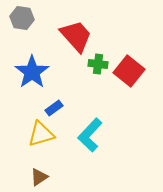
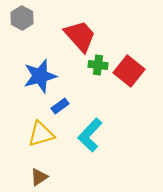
gray hexagon: rotated 20 degrees clockwise
red trapezoid: moved 4 px right
green cross: moved 1 px down
blue star: moved 8 px right, 4 px down; rotated 20 degrees clockwise
blue rectangle: moved 6 px right, 2 px up
